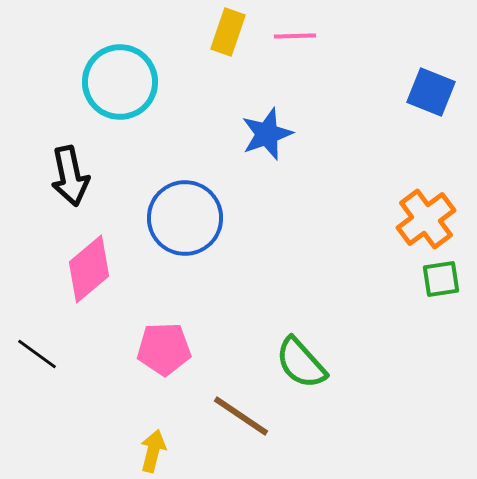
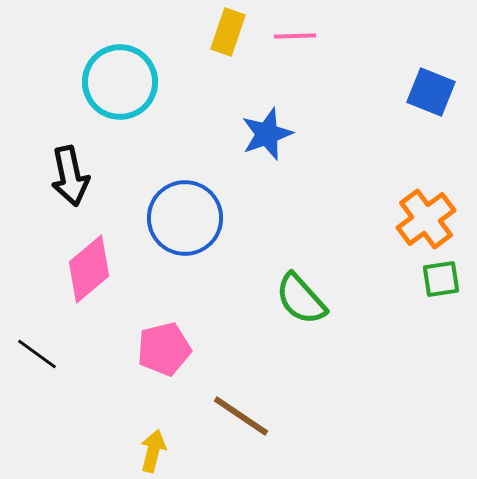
pink pentagon: rotated 12 degrees counterclockwise
green semicircle: moved 64 px up
